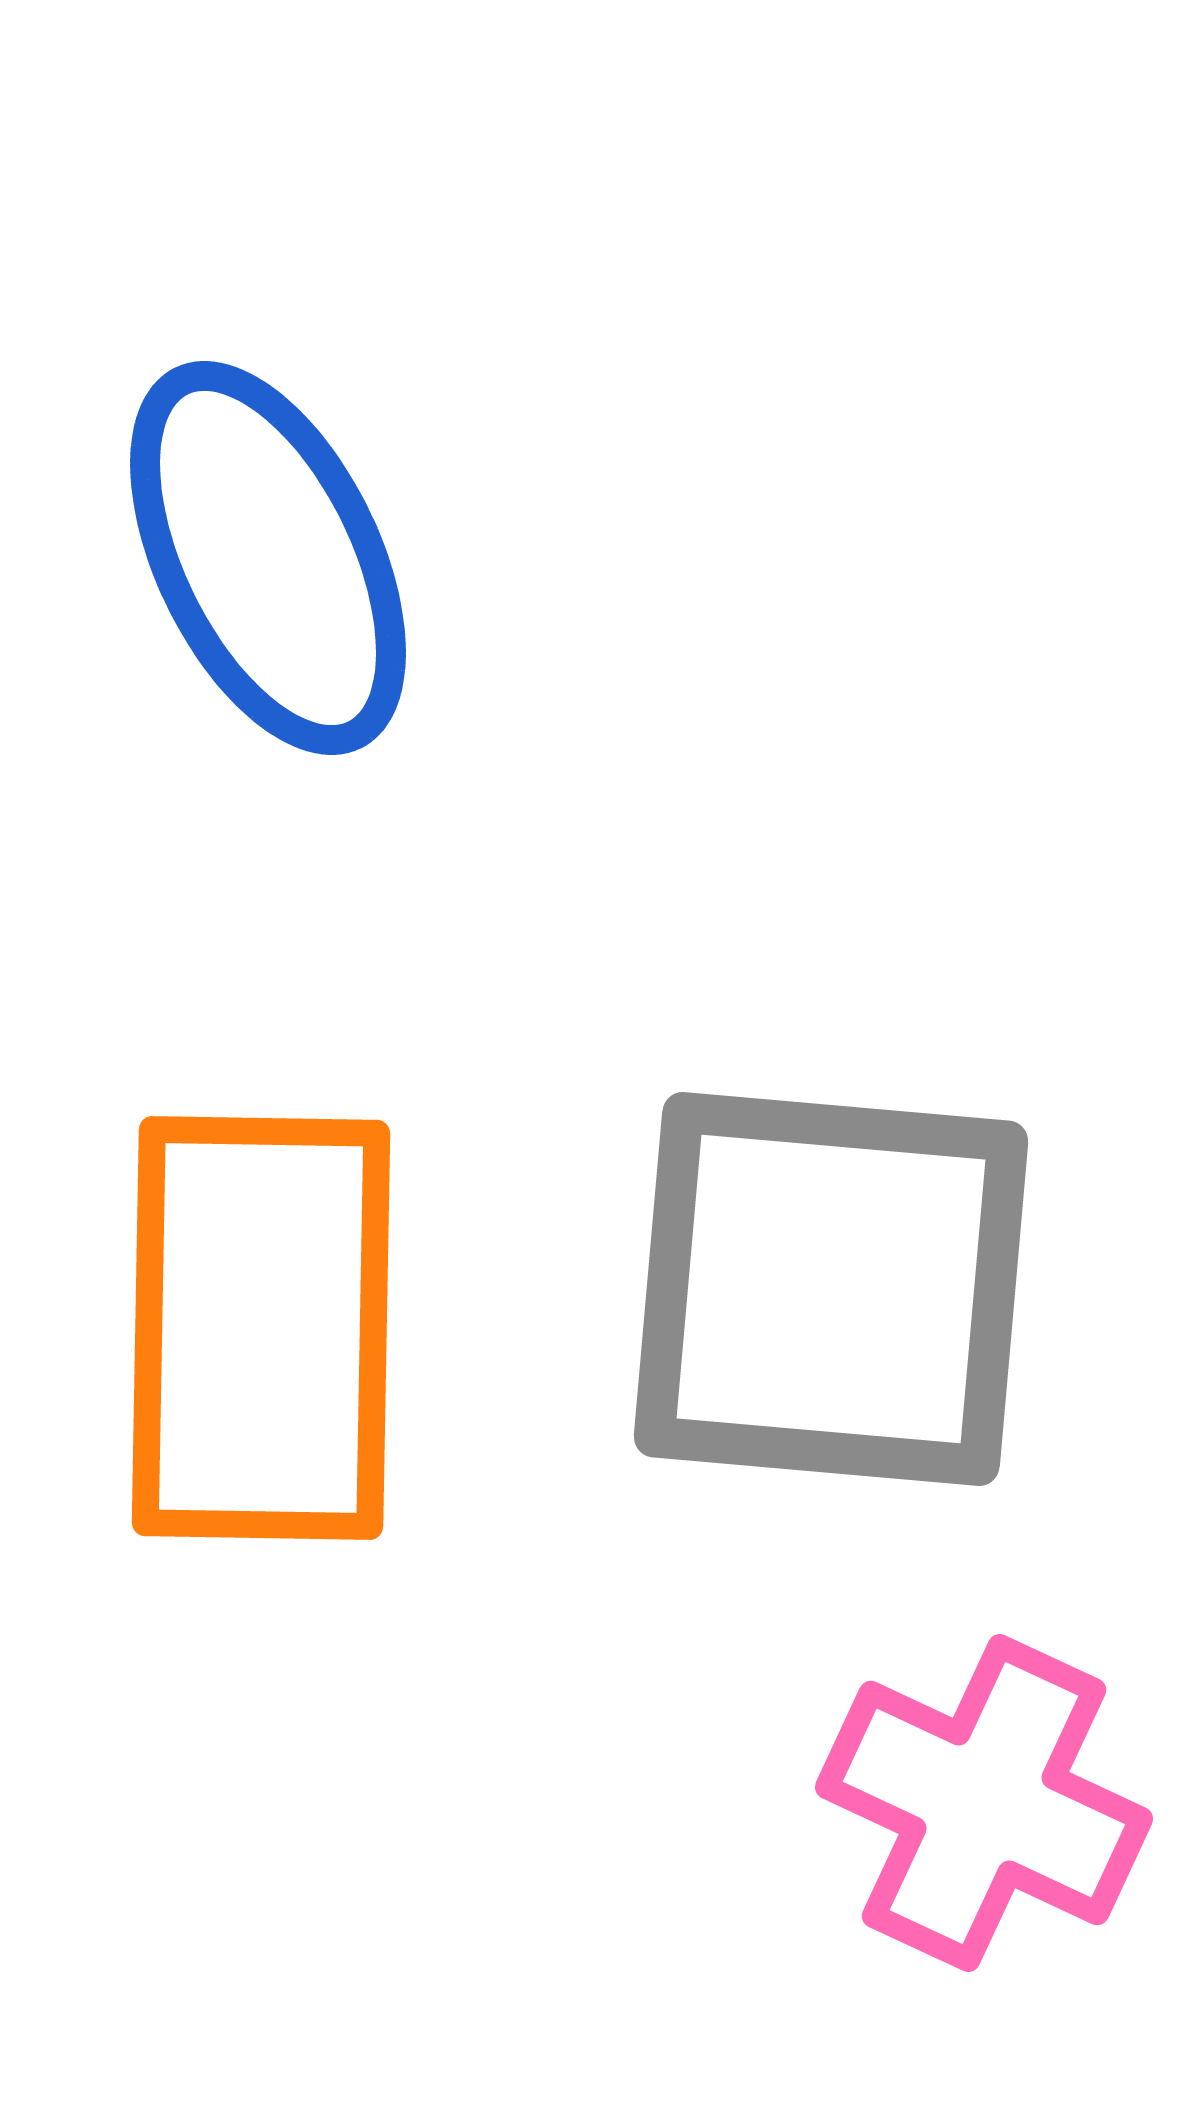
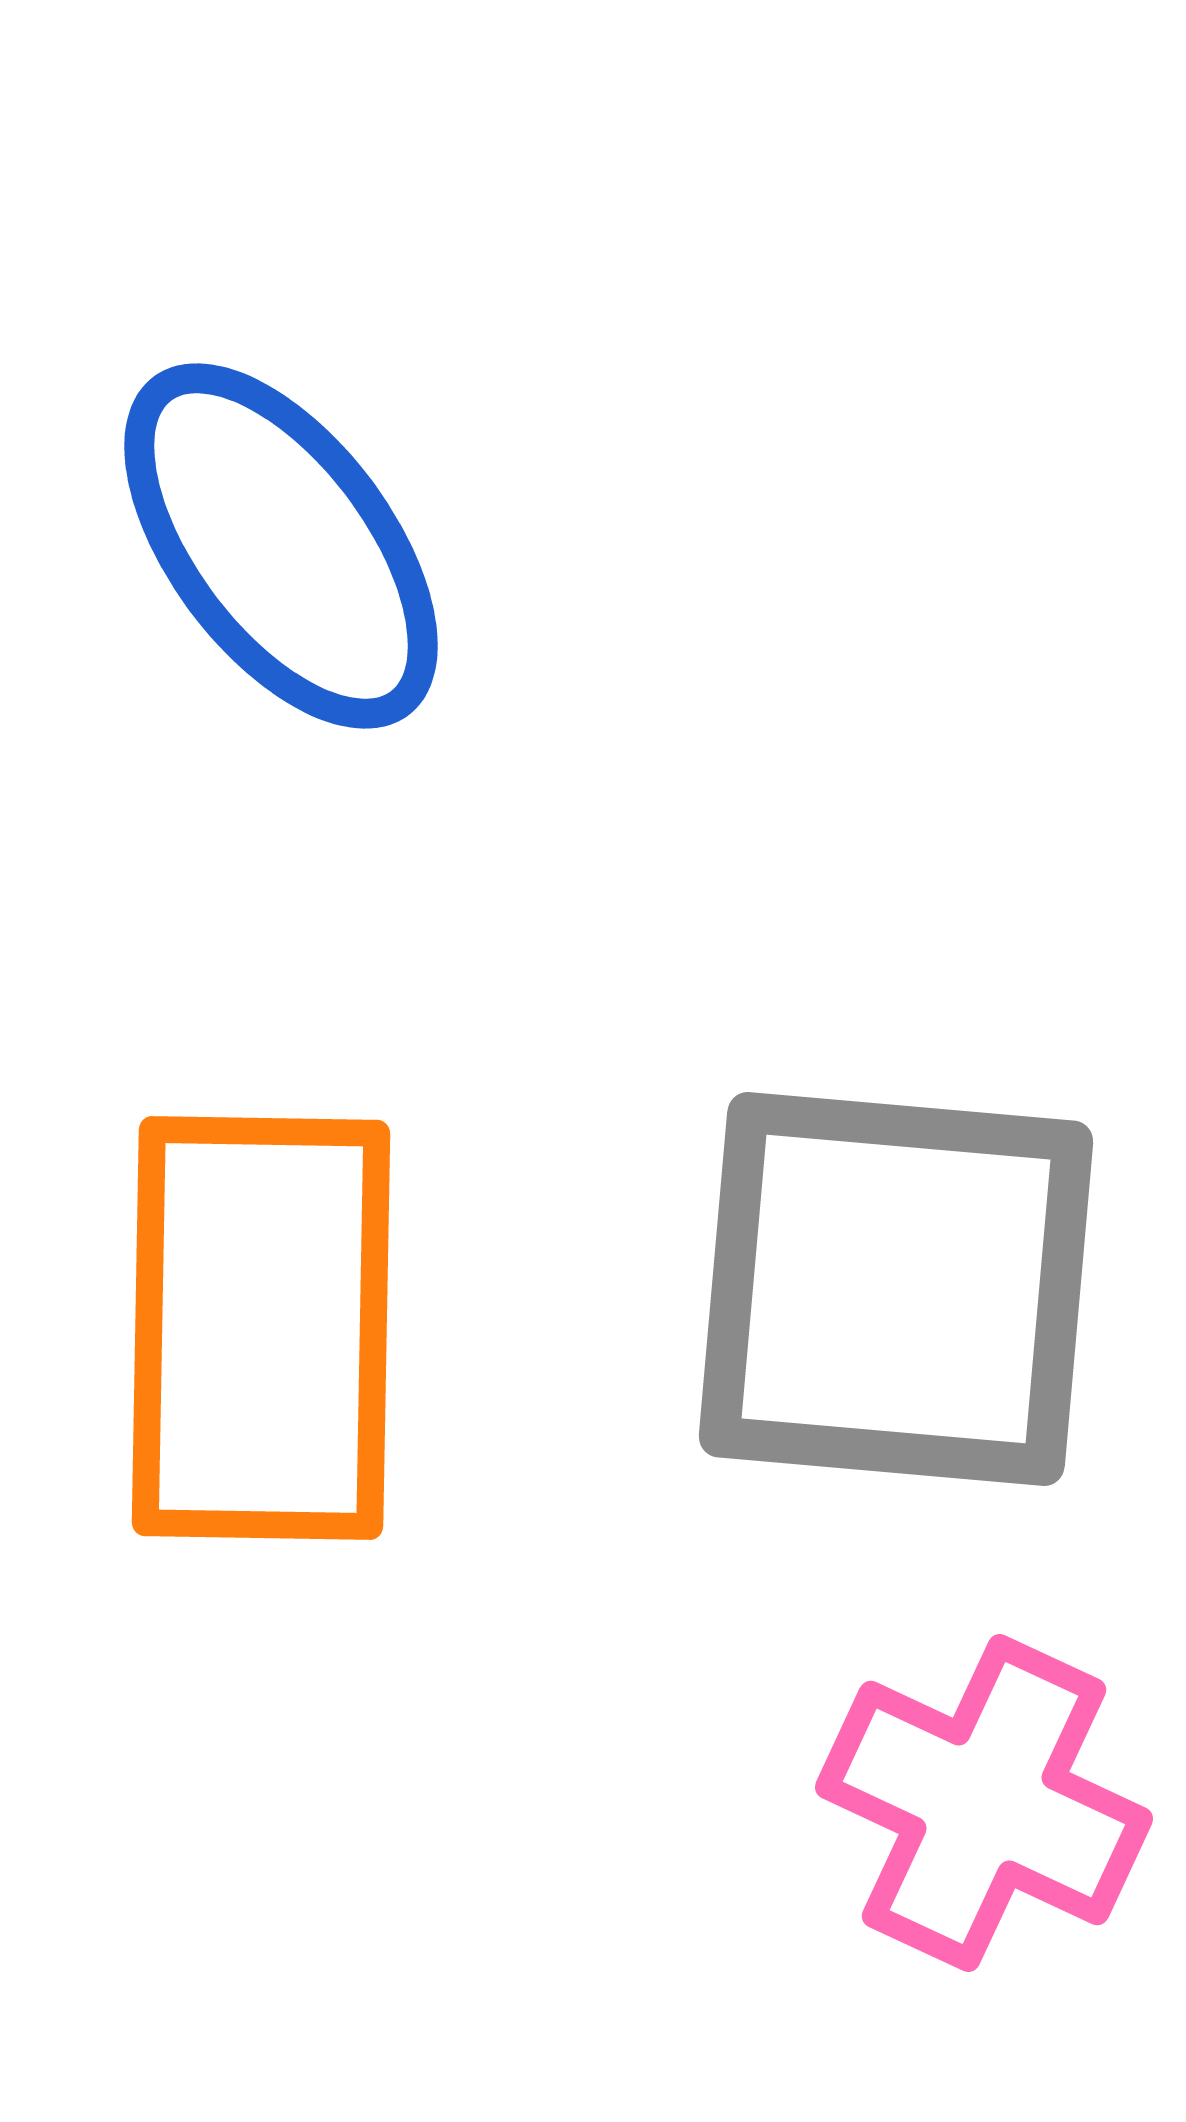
blue ellipse: moved 13 px right, 12 px up; rotated 11 degrees counterclockwise
gray square: moved 65 px right
